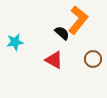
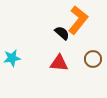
cyan star: moved 3 px left, 16 px down
red triangle: moved 5 px right, 3 px down; rotated 24 degrees counterclockwise
